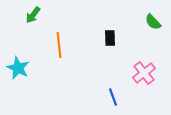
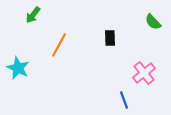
orange line: rotated 35 degrees clockwise
blue line: moved 11 px right, 3 px down
